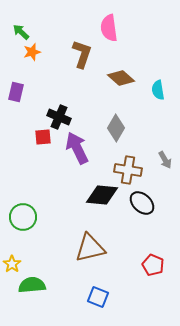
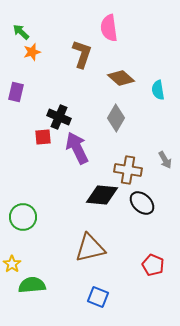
gray diamond: moved 10 px up
